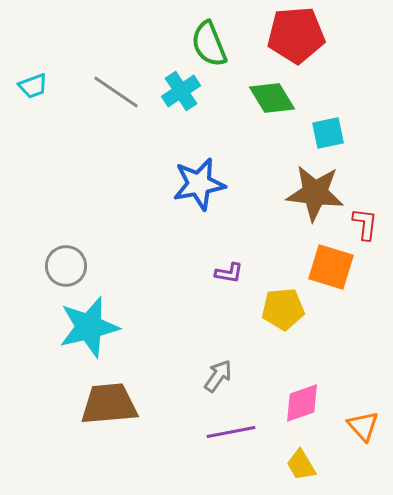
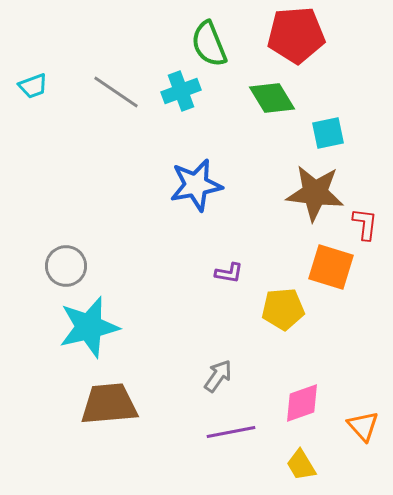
cyan cross: rotated 12 degrees clockwise
blue star: moved 3 px left, 1 px down
